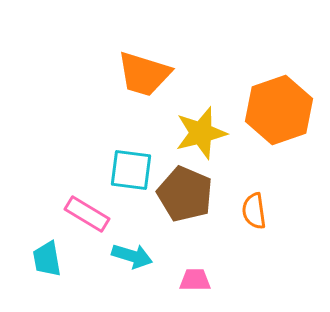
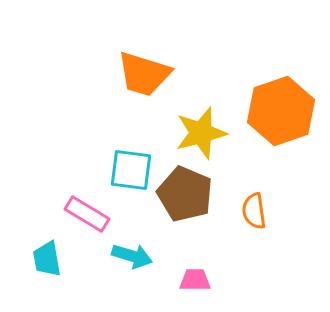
orange hexagon: moved 2 px right, 1 px down
